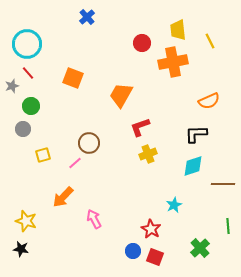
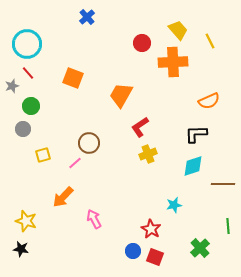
yellow trapezoid: rotated 145 degrees clockwise
orange cross: rotated 8 degrees clockwise
red L-shape: rotated 15 degrees counterclockwise
cyan star: rotated 14 degrees clockwise
